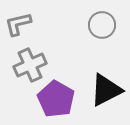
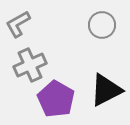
gray L-shape: rotated 16 degrees counterclockwise
